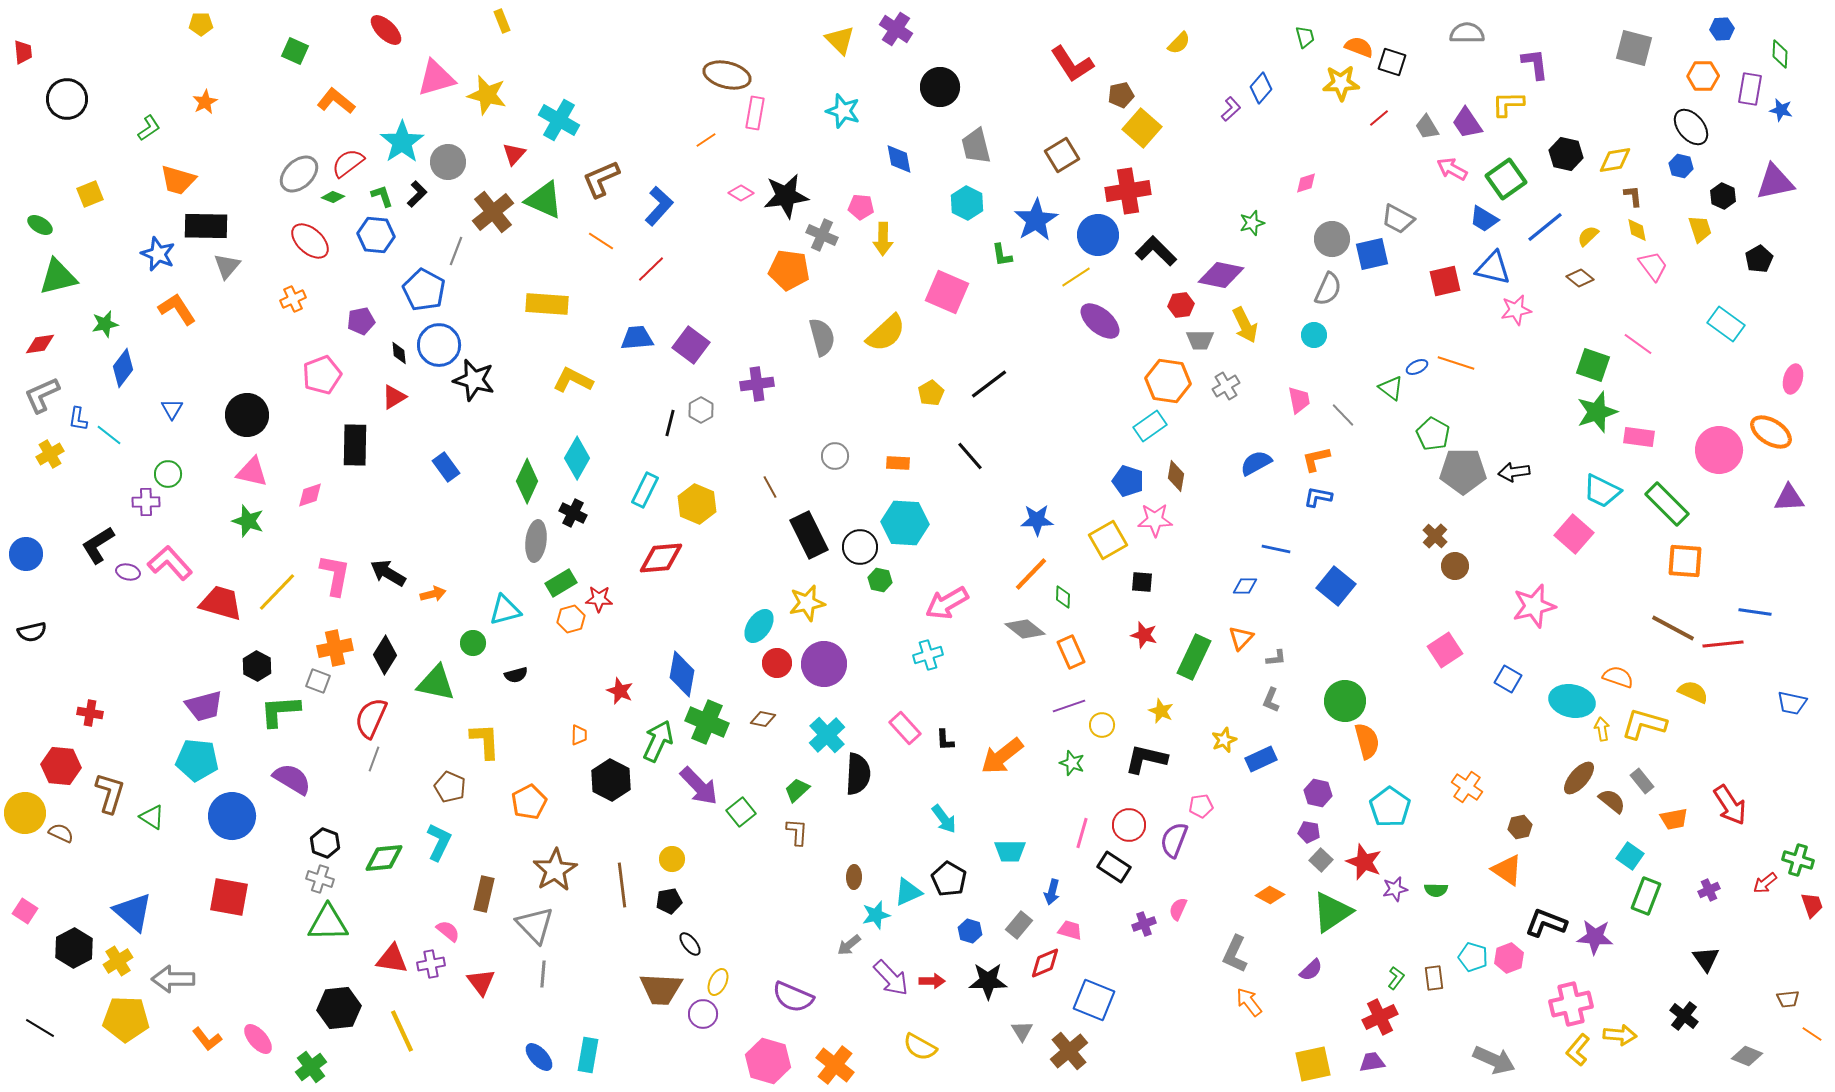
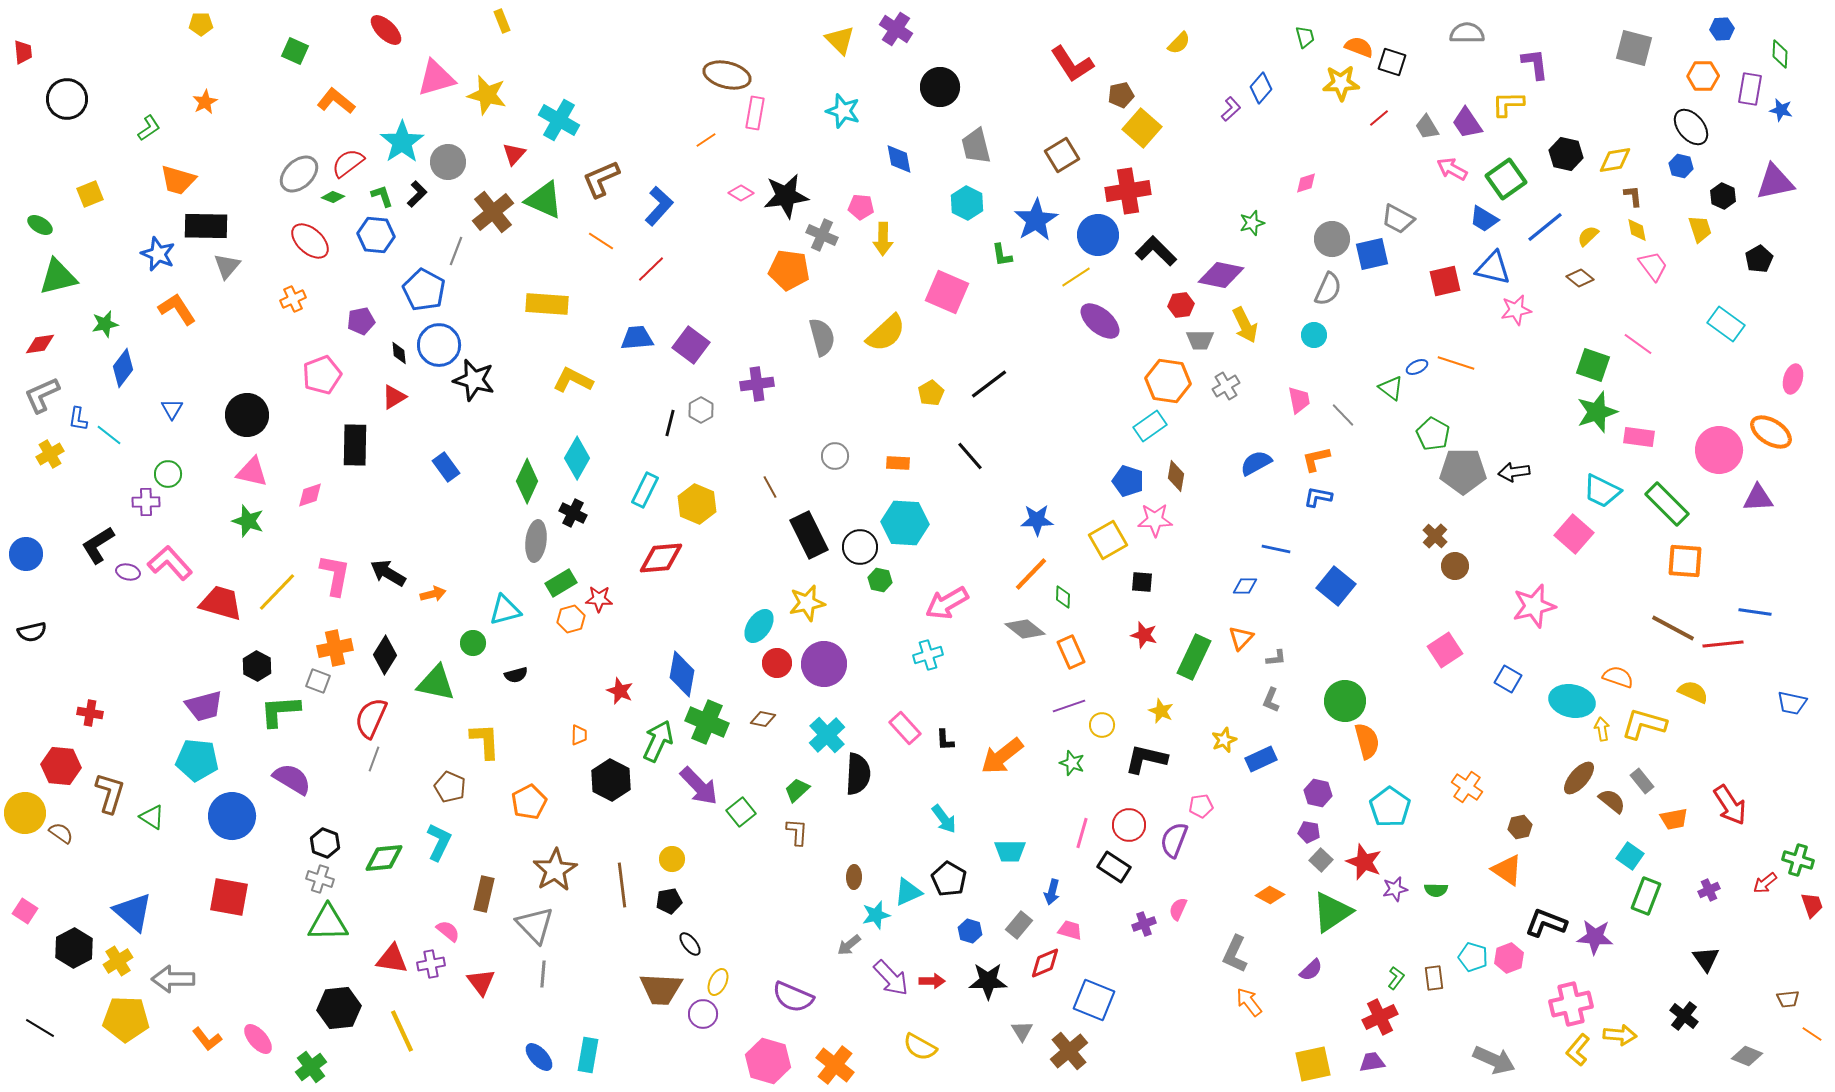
purple triangle at (1789, 498): moved 31 px left
brown semicircle at (61, 833): rotated 10 degrees clockwise
